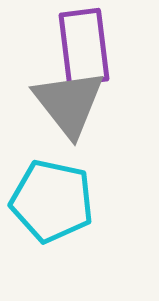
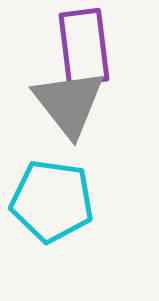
cyan pentagon: rotated 4 degrees counterclockwise
